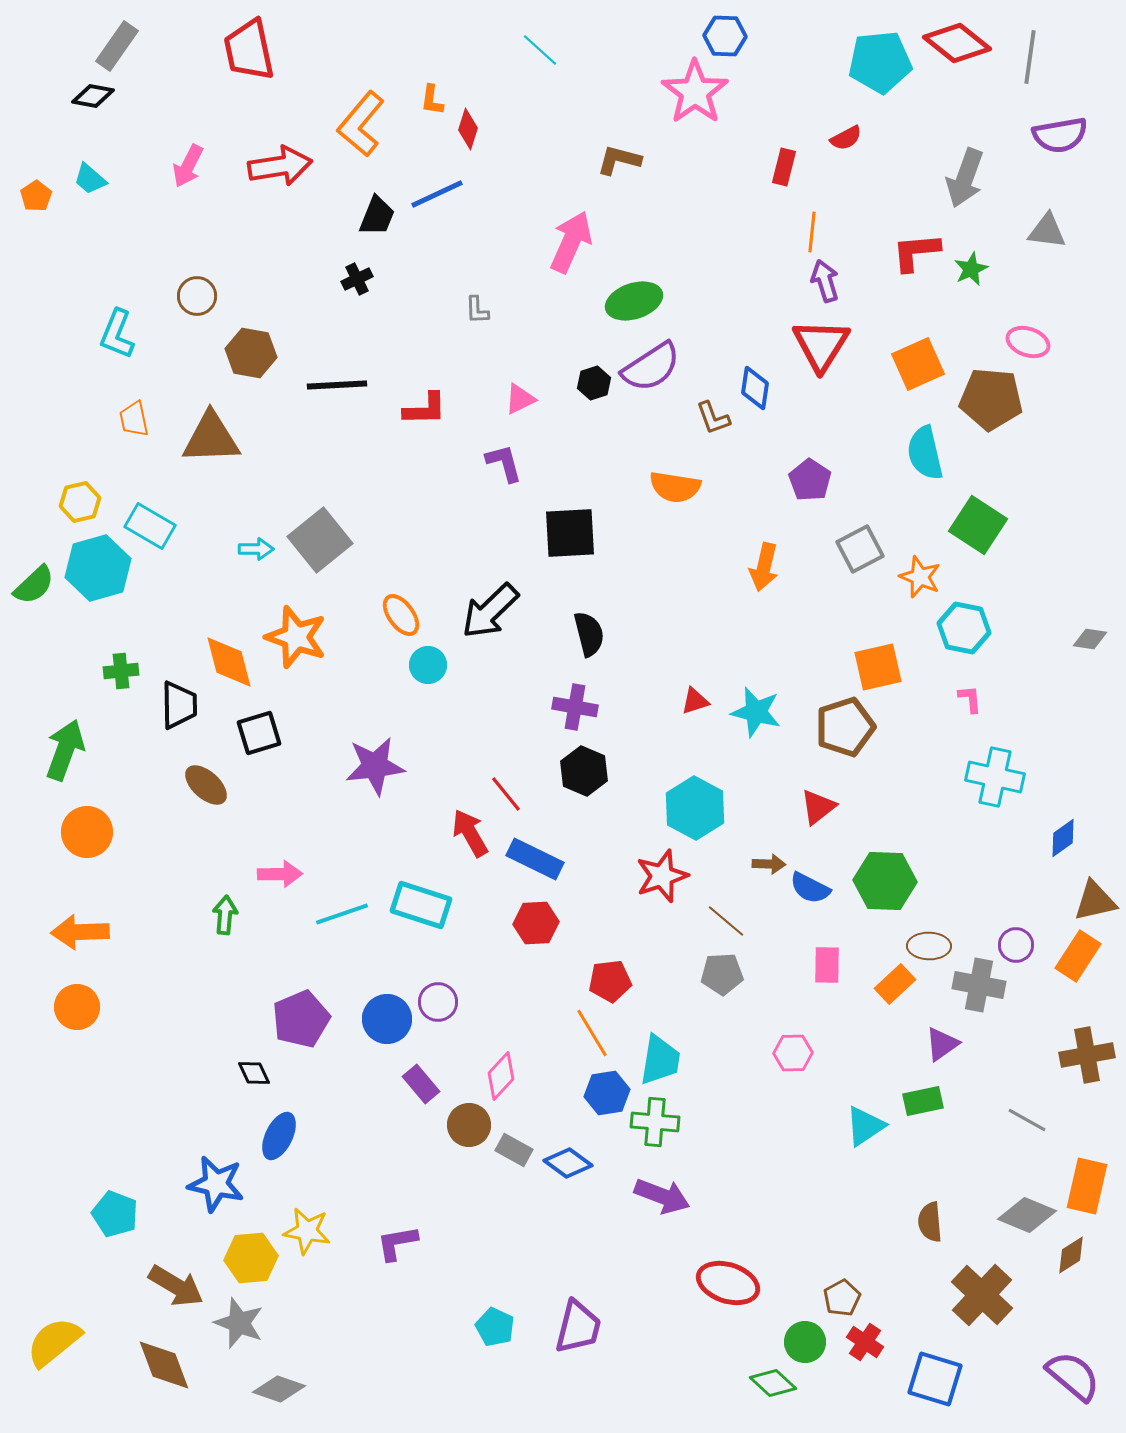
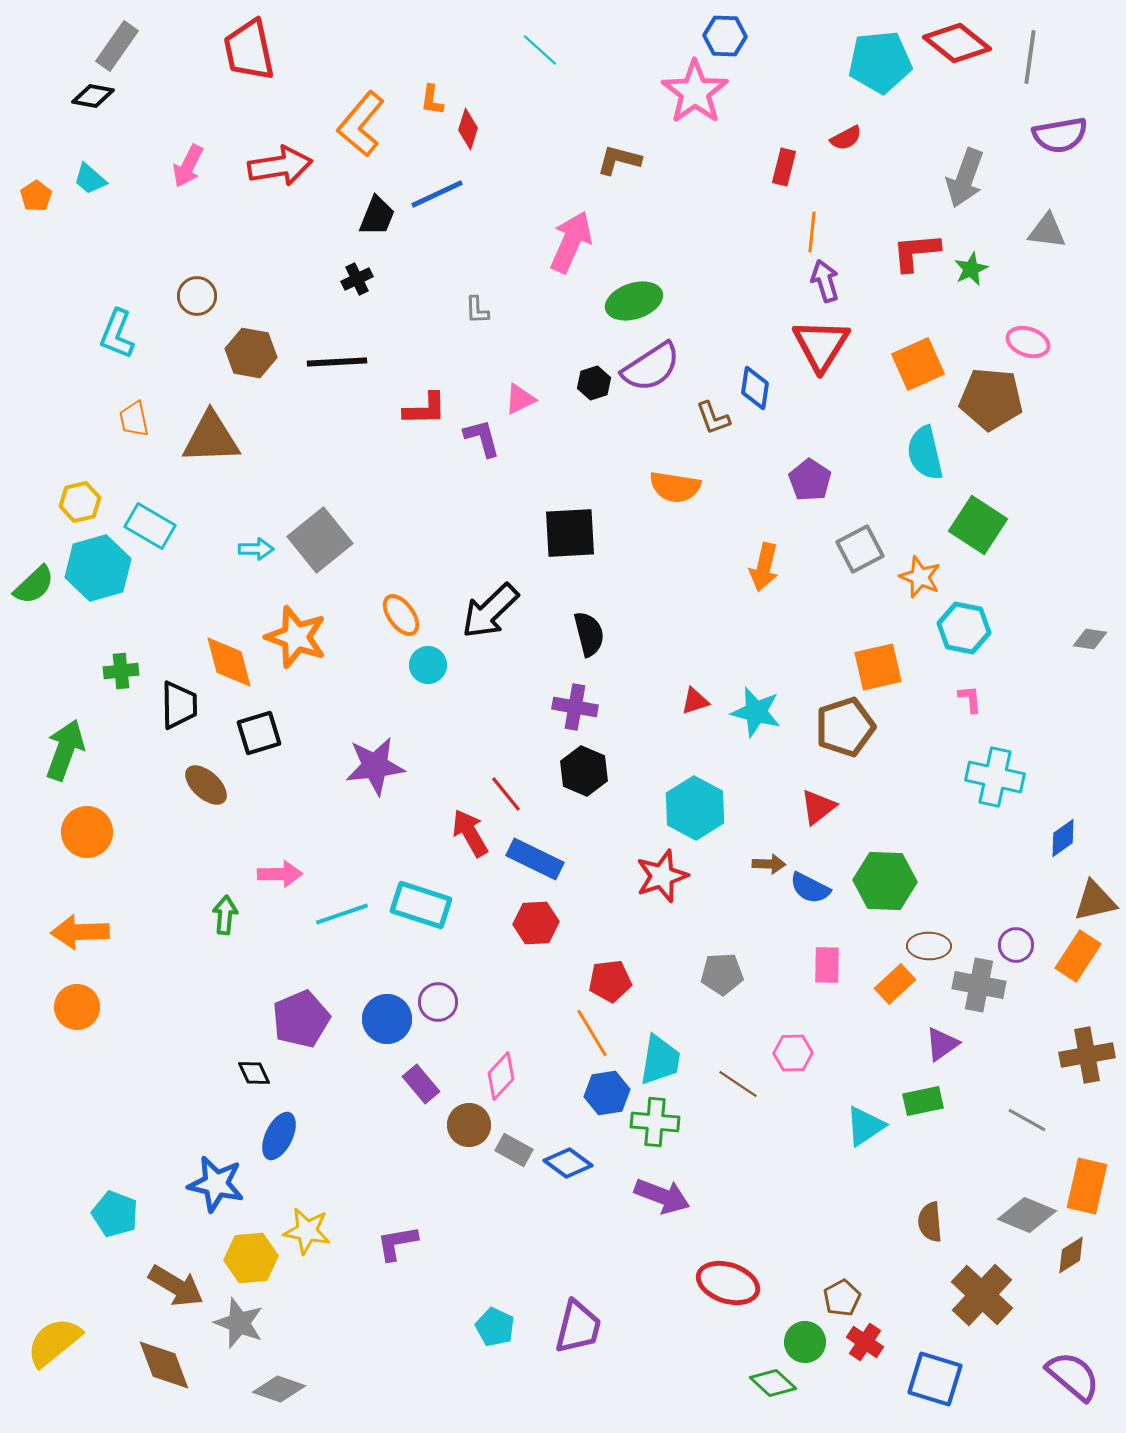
black line at (337, 385): moved 23 px up
purple L-shape at (504, 463): moved 22 px left, 25 px up
brown line at (726, 921): moved 12 px right, 163 px down; rotated 6 degrees counterclockwise
